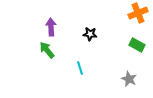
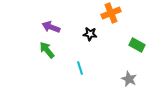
orange cross: moved 27 px left
purple arrow: rotated 66 degrees counterclockwise
